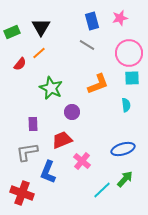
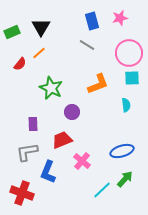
blue ellipse: moved 1 px left, 2 px down
